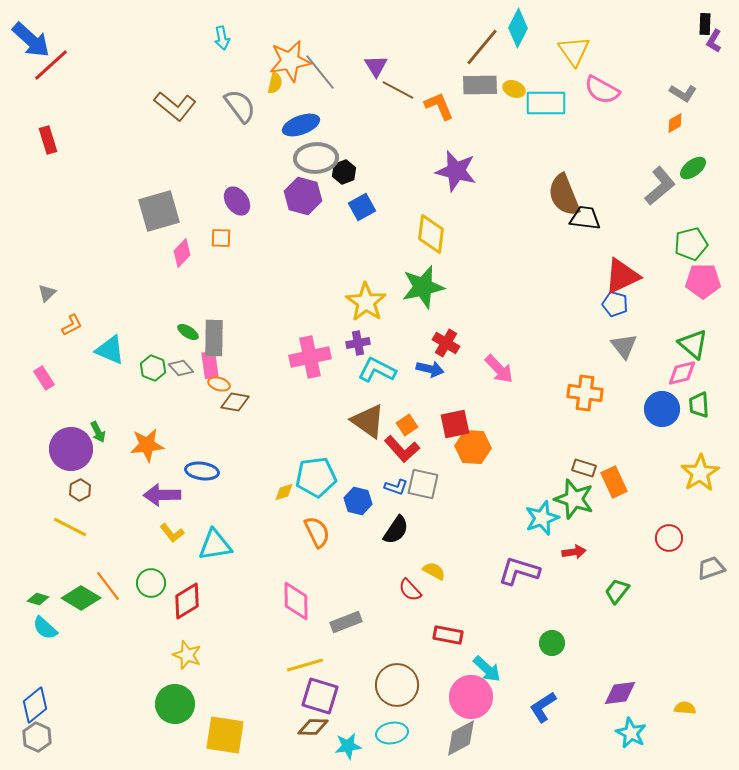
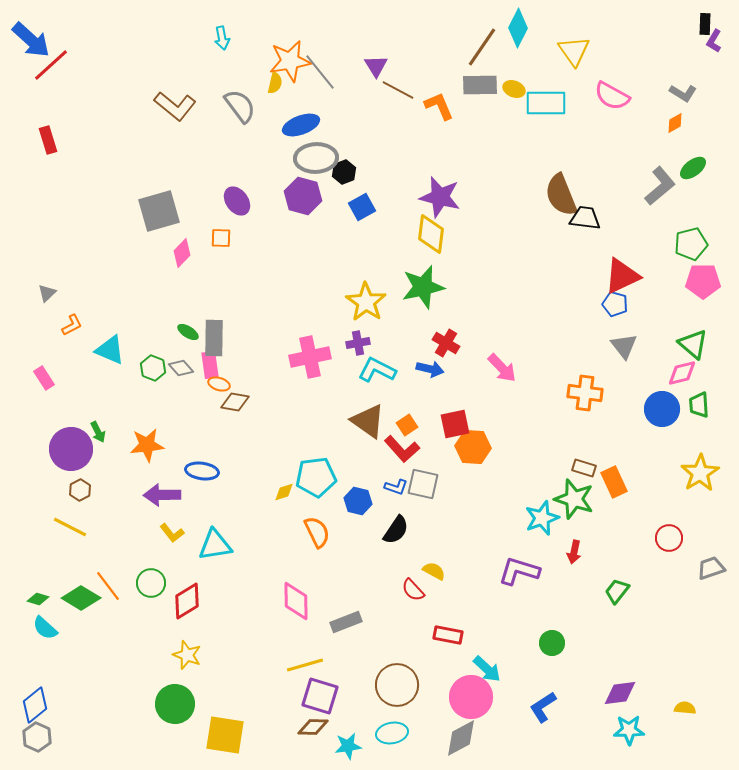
brown line at (482, 47): rotated 6 degrees counterclockwise
pink semicircle at (602, 90): moved 10 px right, 6 px down
purple star at (456, 171): moved 16 px left, 26 px down
brown semicircle at (564, 195): moved 3 px left
pink arrow at (499, 369): moved 3 px right, 1 px up
red arrow at (574, 552): rotated 110 degrees clockwise
red semicircle at (410, 590): moved 3 px right
cyan star at (631, 733): moved 2 px left, 3 px up; rotated 28 degrees counterclockwise
